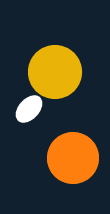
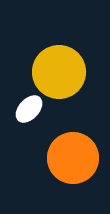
yellow circle: moved 4 px right
